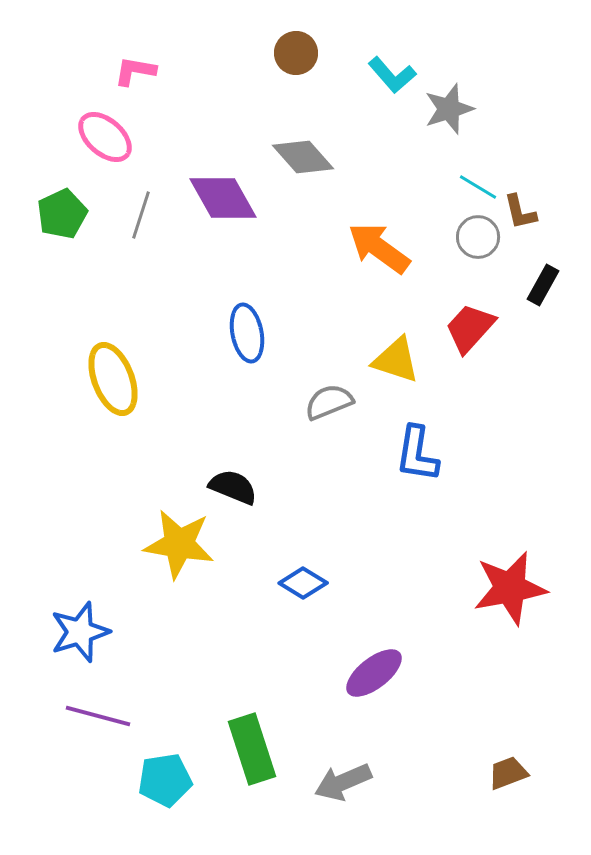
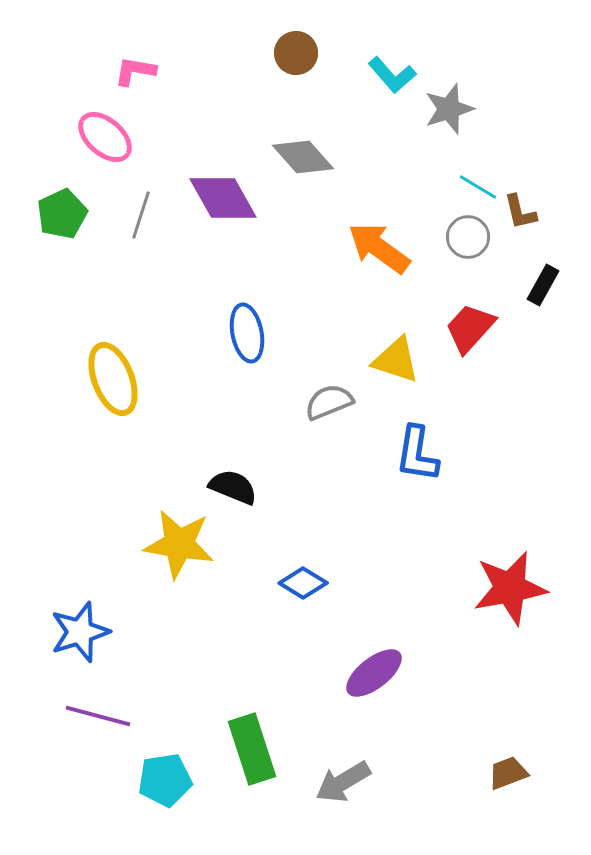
gray circle: moved 10 px left
gray arrow: rotated 8 degrees counterclockwise
